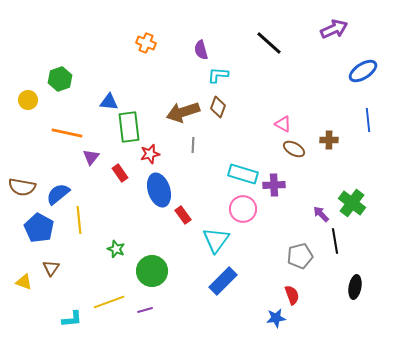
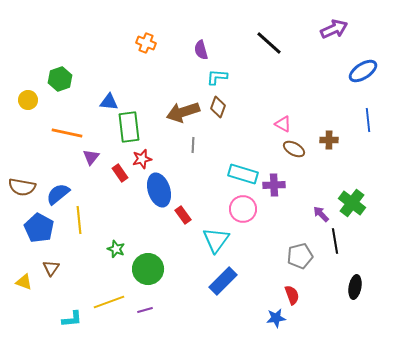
cyan L-shape at (218, 75): moved 1 px left, 2 px down
red star at (150, 154): moved 8 px left, 5 px down
green circle at (152, 271): moved 4 px left, 2 px up
